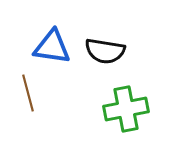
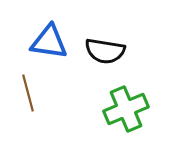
blue triangle: moved 3 px left, 5 px up
green cross: rotated 12 degrees counterclockwise
